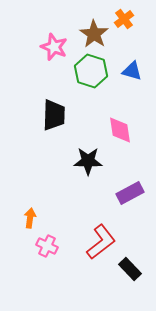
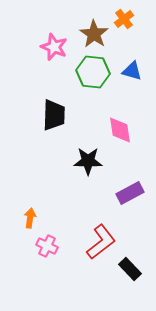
green hexagon: moved 2 px right, 1 px down; rotated 12 degrees counterclockwise
